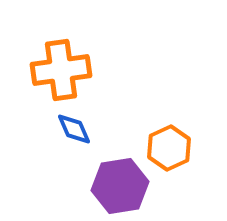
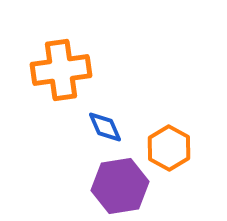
blue diamond: moved 31 px right, 2 px up
orange hexagon: rotated 6 degrees counterclockwise
